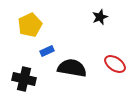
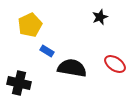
blue rectangle: rotated 56 degrees clockwise
black cross: moved 5 px left, 4 px down
